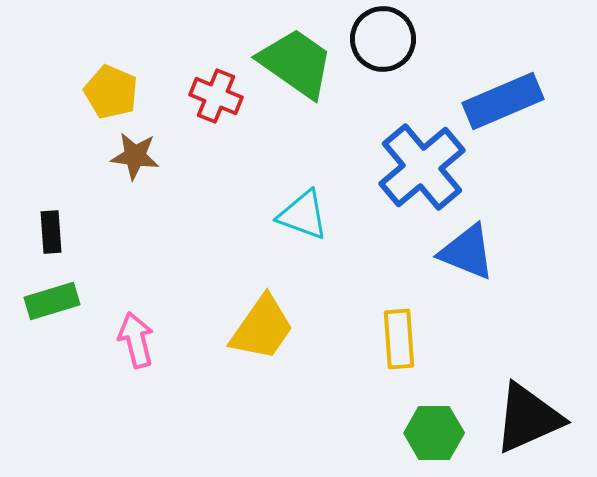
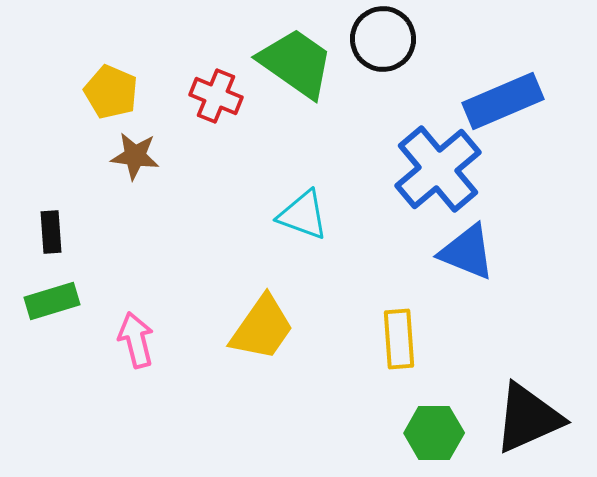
blue cross: moved 16 px right, 2 px down
